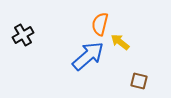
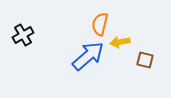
yellow arrow: rotated 48 degrees counterclockwise
brown square: moved 6 px right, 21 px up
